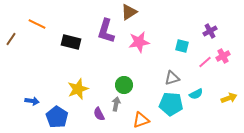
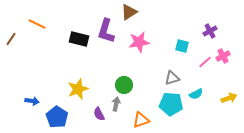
black rectangle: moved 8 px right, 3 px up
